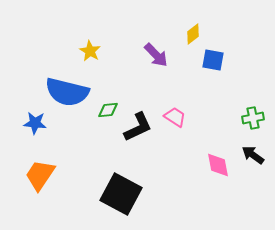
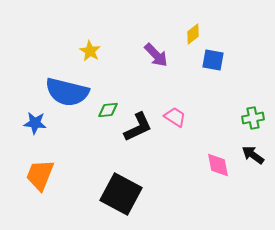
orange trapezoid: rotated 12 degrees counterclockwise
